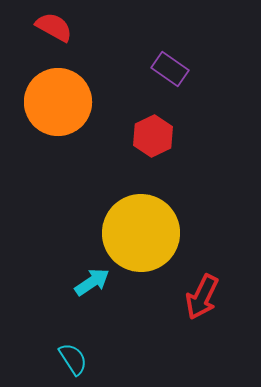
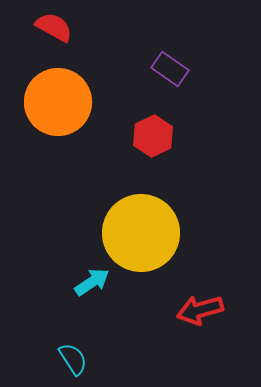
red arrow: moved 2 px left, 13 px down; rotated 48 degrees clockwise
